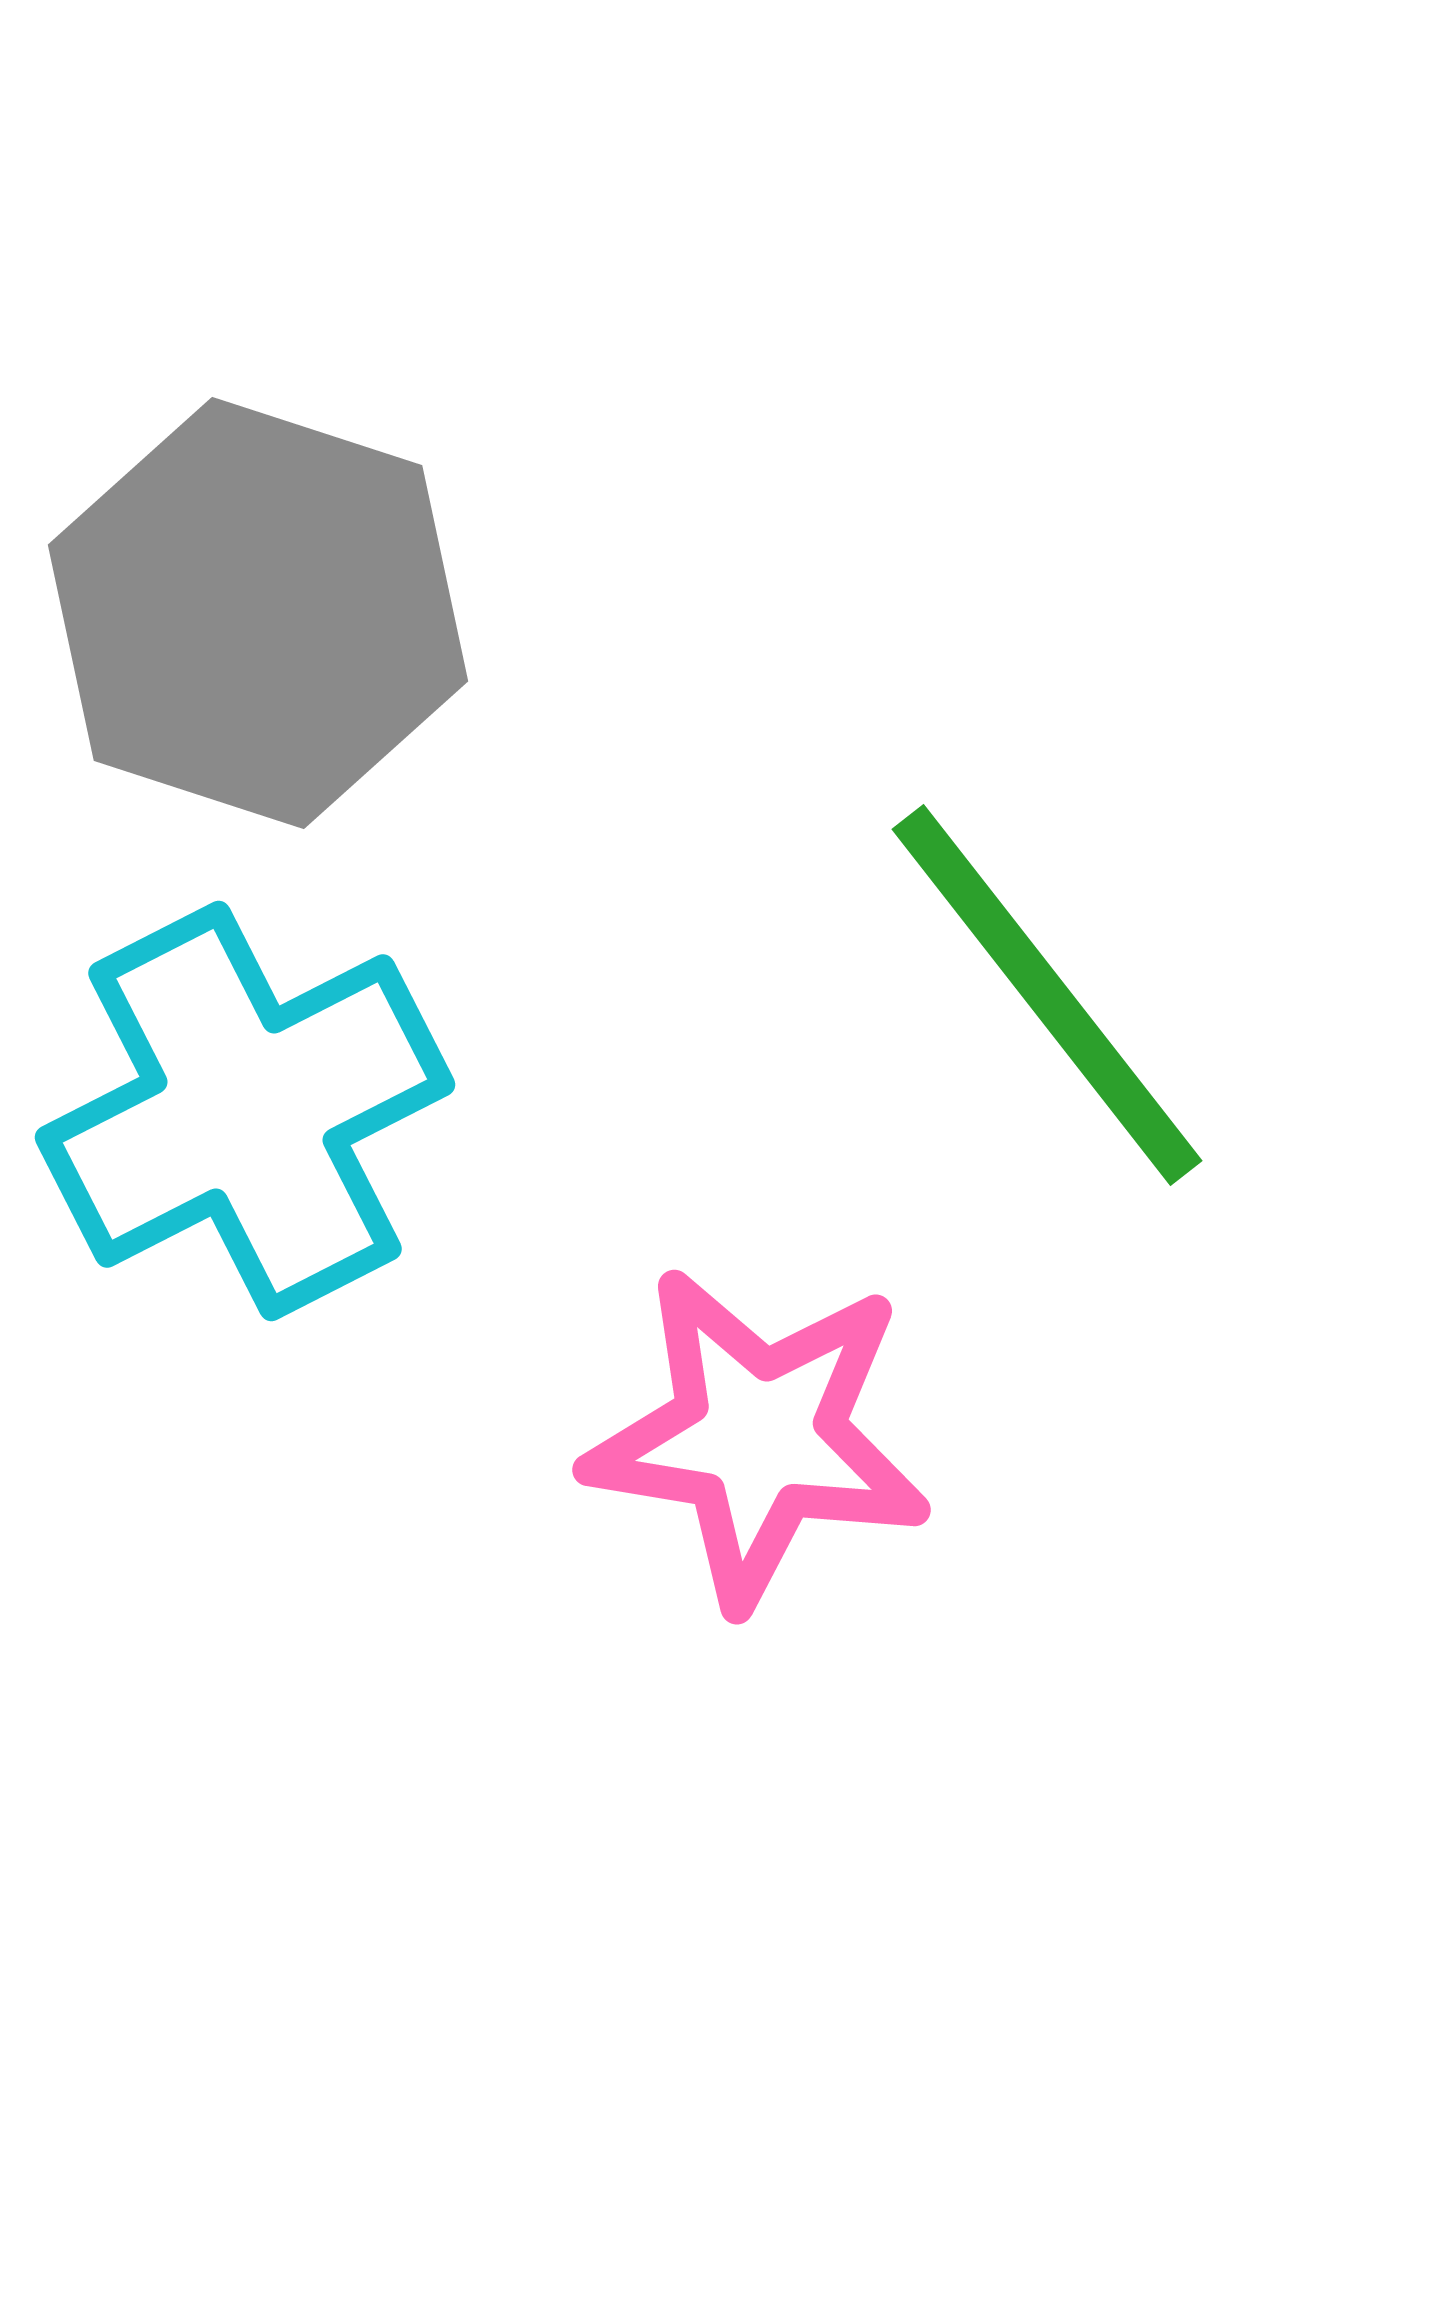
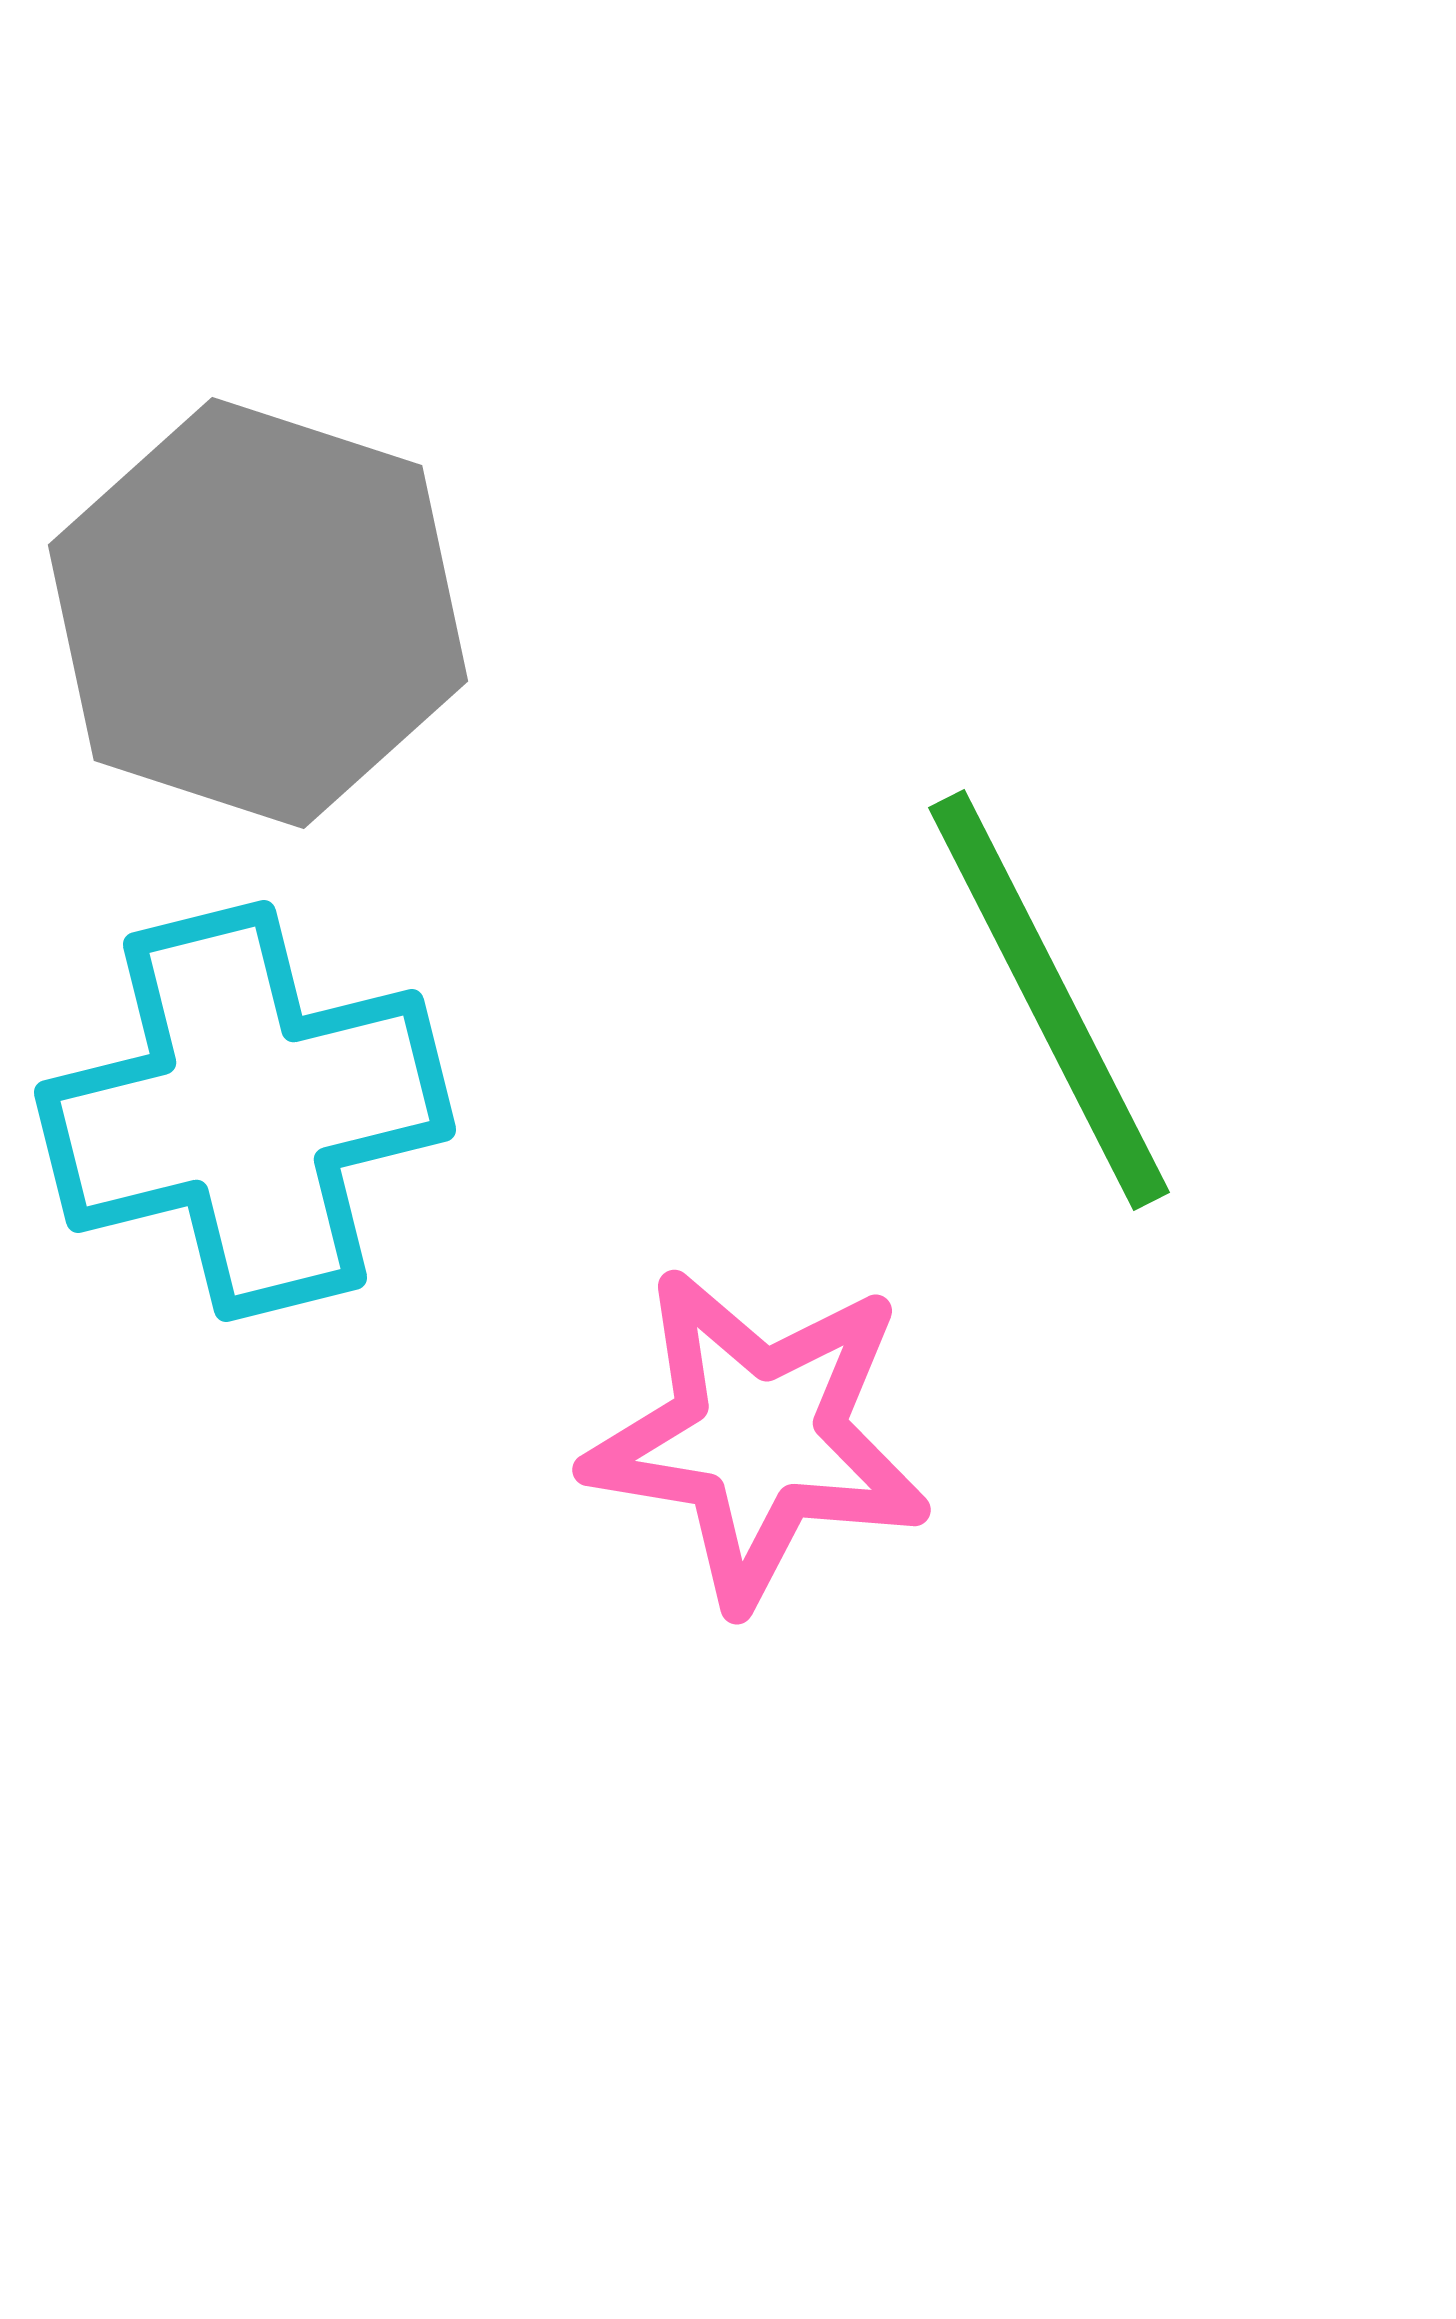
green line: moved 2 px right, 5 px down; rotated 11 degrees clockwise
cyan cross: rotated 13 degrees clockwise
